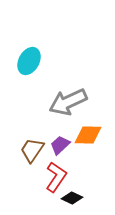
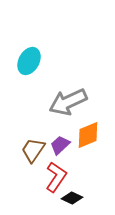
orange diamond: rotated 24 degrees counterclockwise
brown trapezoid: moved 1 px right
